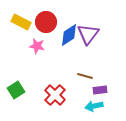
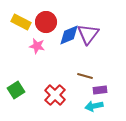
blue diamond: rotated 10 degrees clockwise
